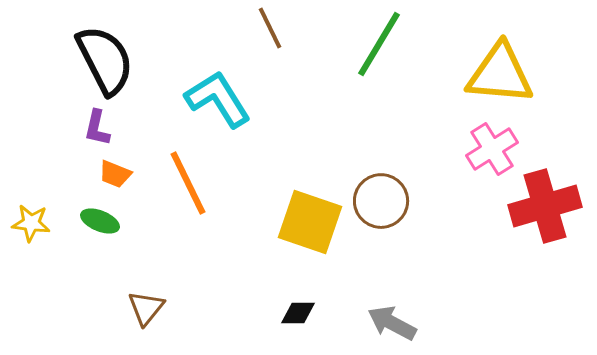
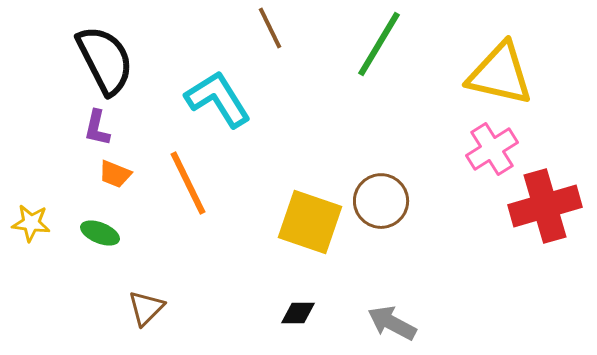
yellow triangle: rotated 8 degrees clockwise
green ellipse: moved 12 px down
brown triangle: rotated 6 degrees clockwise
